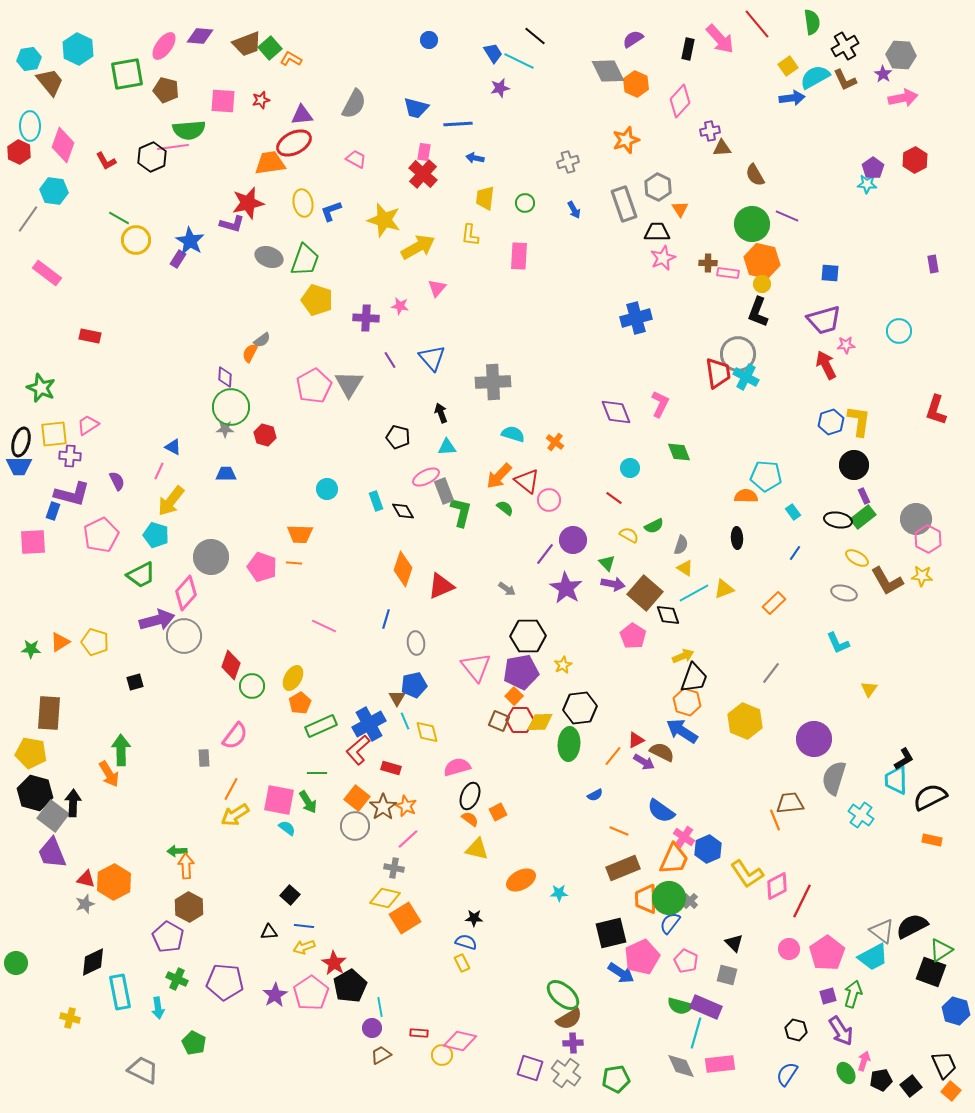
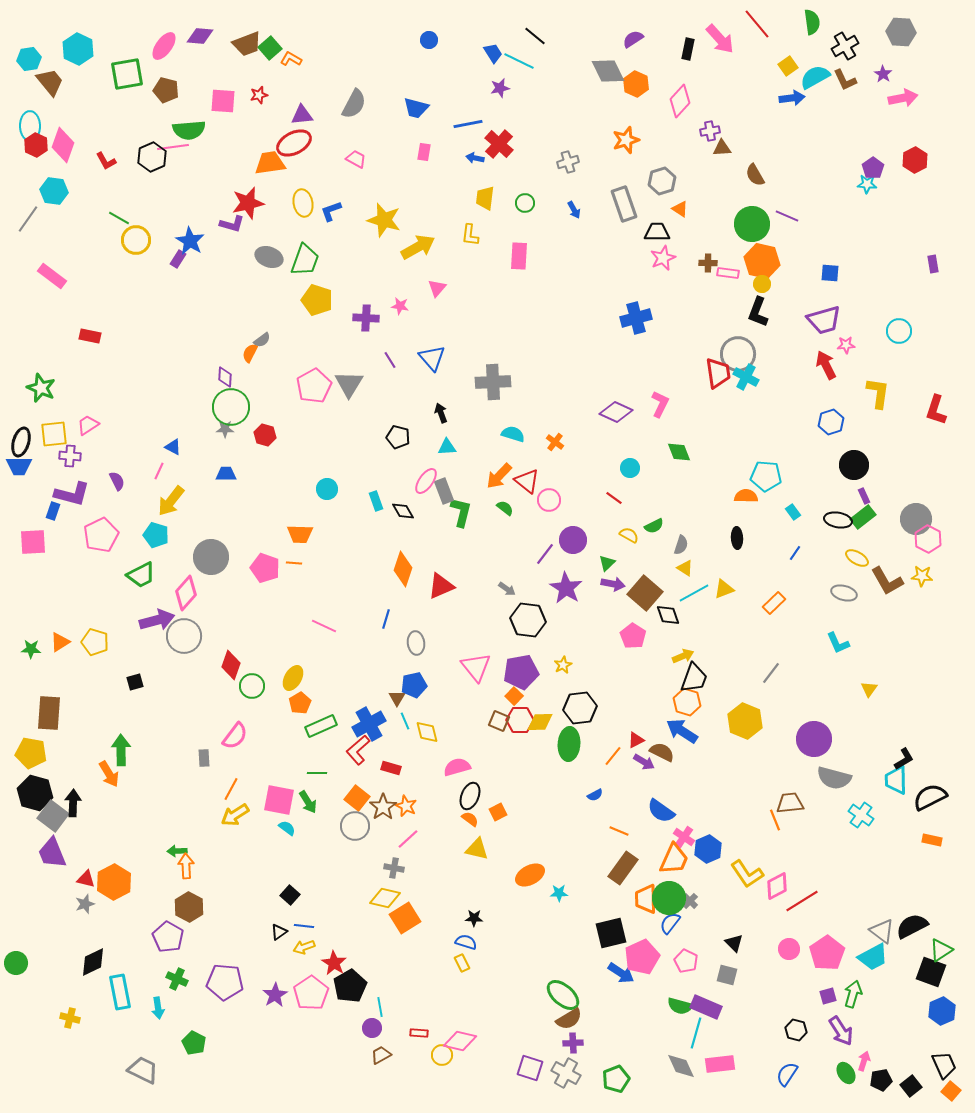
gray hexagon at (901, 55): moved 23 px up
red star at (261, 100): moved 2 px left, 5 px up
blue line at (458, 124): moved 10 px right; rotated 8 degrees counterclockwise
red hexagon at (19, 152): moved 17 px right, 7 px up
red cross at (423, 174): moved 76 px right, 30 px up
gray hexagon at (658, 187): moved 4 px right, 6 px up; rotated 16 degrees clockwise
orange triangle at (680, 209): rotated 24 degrees counterclockwise
pink rectangle at (47, 273): moved 5 px right, 3 px down
purple diamond at (616, 412): rotated 44 degrees counterclockwise
yellow L-shape at (859, 421): moved 19 px right, 28 px up
pink ellipse at (426, 477): moved 4 px down; rotated 28 degrees counterclockwise
green triangle at (607, 563): rotated 30 degrees clockwise
pink pentagon at (262, 567): moved 3 px right, 1 px down
black hexagon at (528, 636): moved 16 px up; rotated 8 degrees clockwise
gray semicircle at (834, 778): rotated 92 degrees counterclockwise
brown rectangle at (623, 868): rotated 32 degrees counterclockwise
orange ellipse at (521, 880): moved 9 px right, 5 px up
red line at (802, 901): rotated 32 degrees clockwise
black triangle at (269, 932): moved 10 px right; rotated 30 degrees counterclockwise
blue hexagon at (956, 1011): moved 14 px left; rotated 20 degrees clockwise
gray cross at (566, 1073): rotated 8 degrees counterclockwise
green pentagon at (616, 1079): rotated 12 degrees counterclockwise
